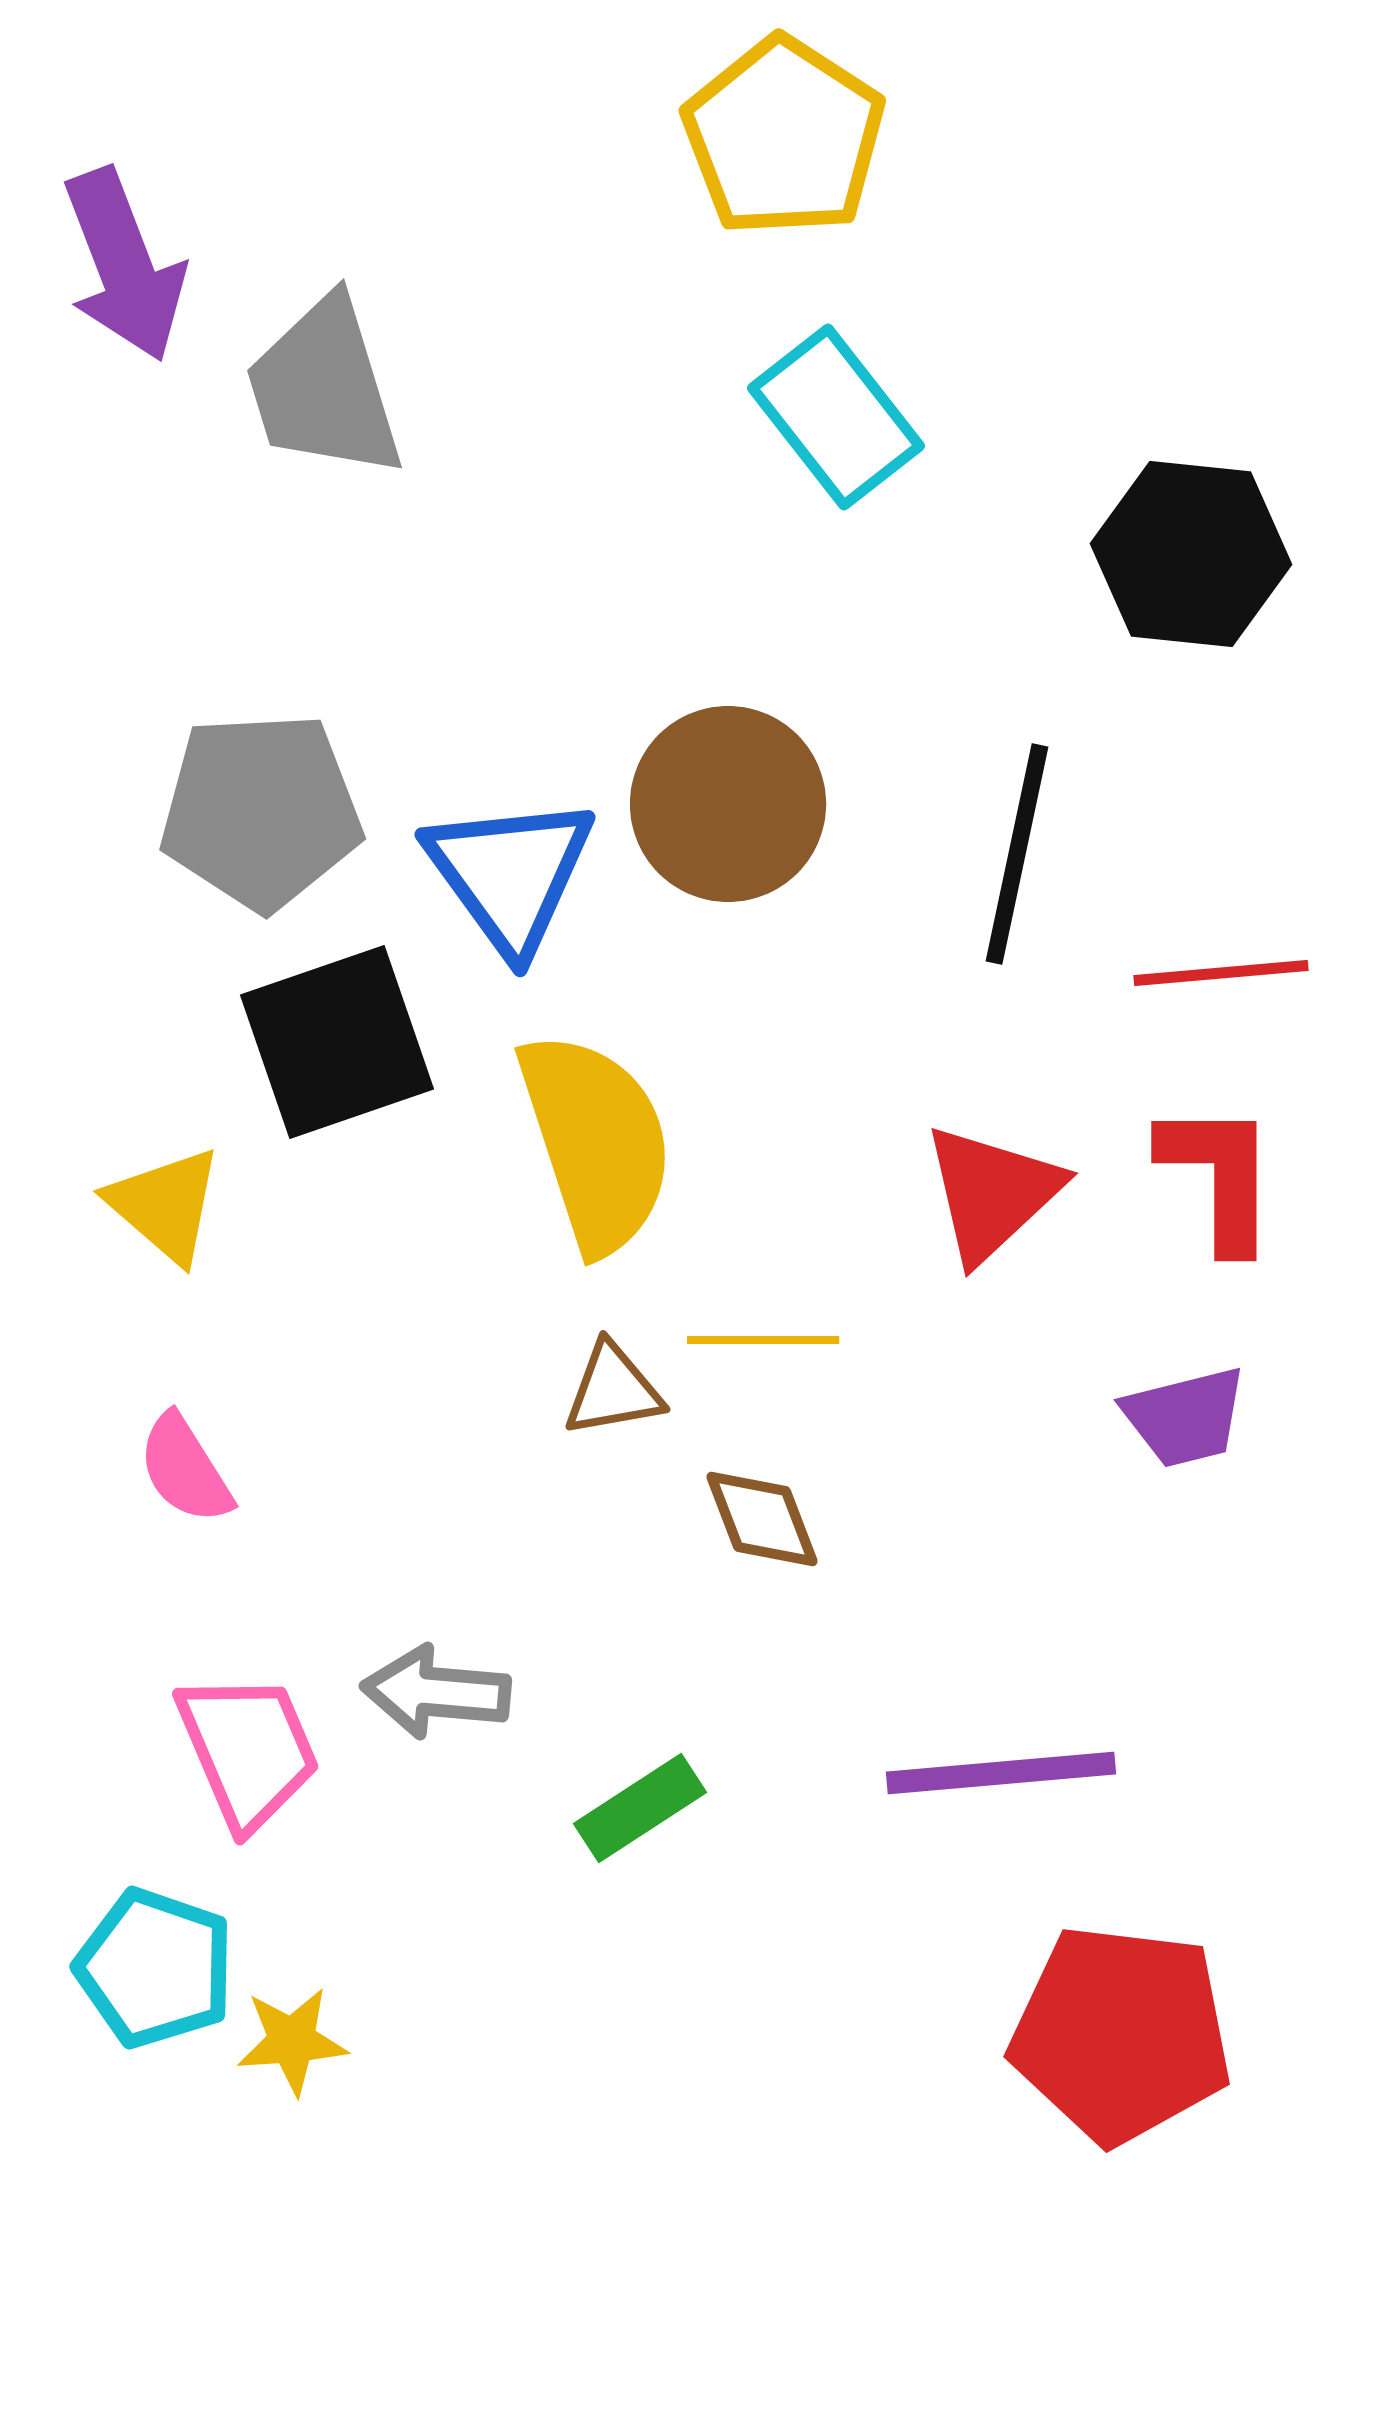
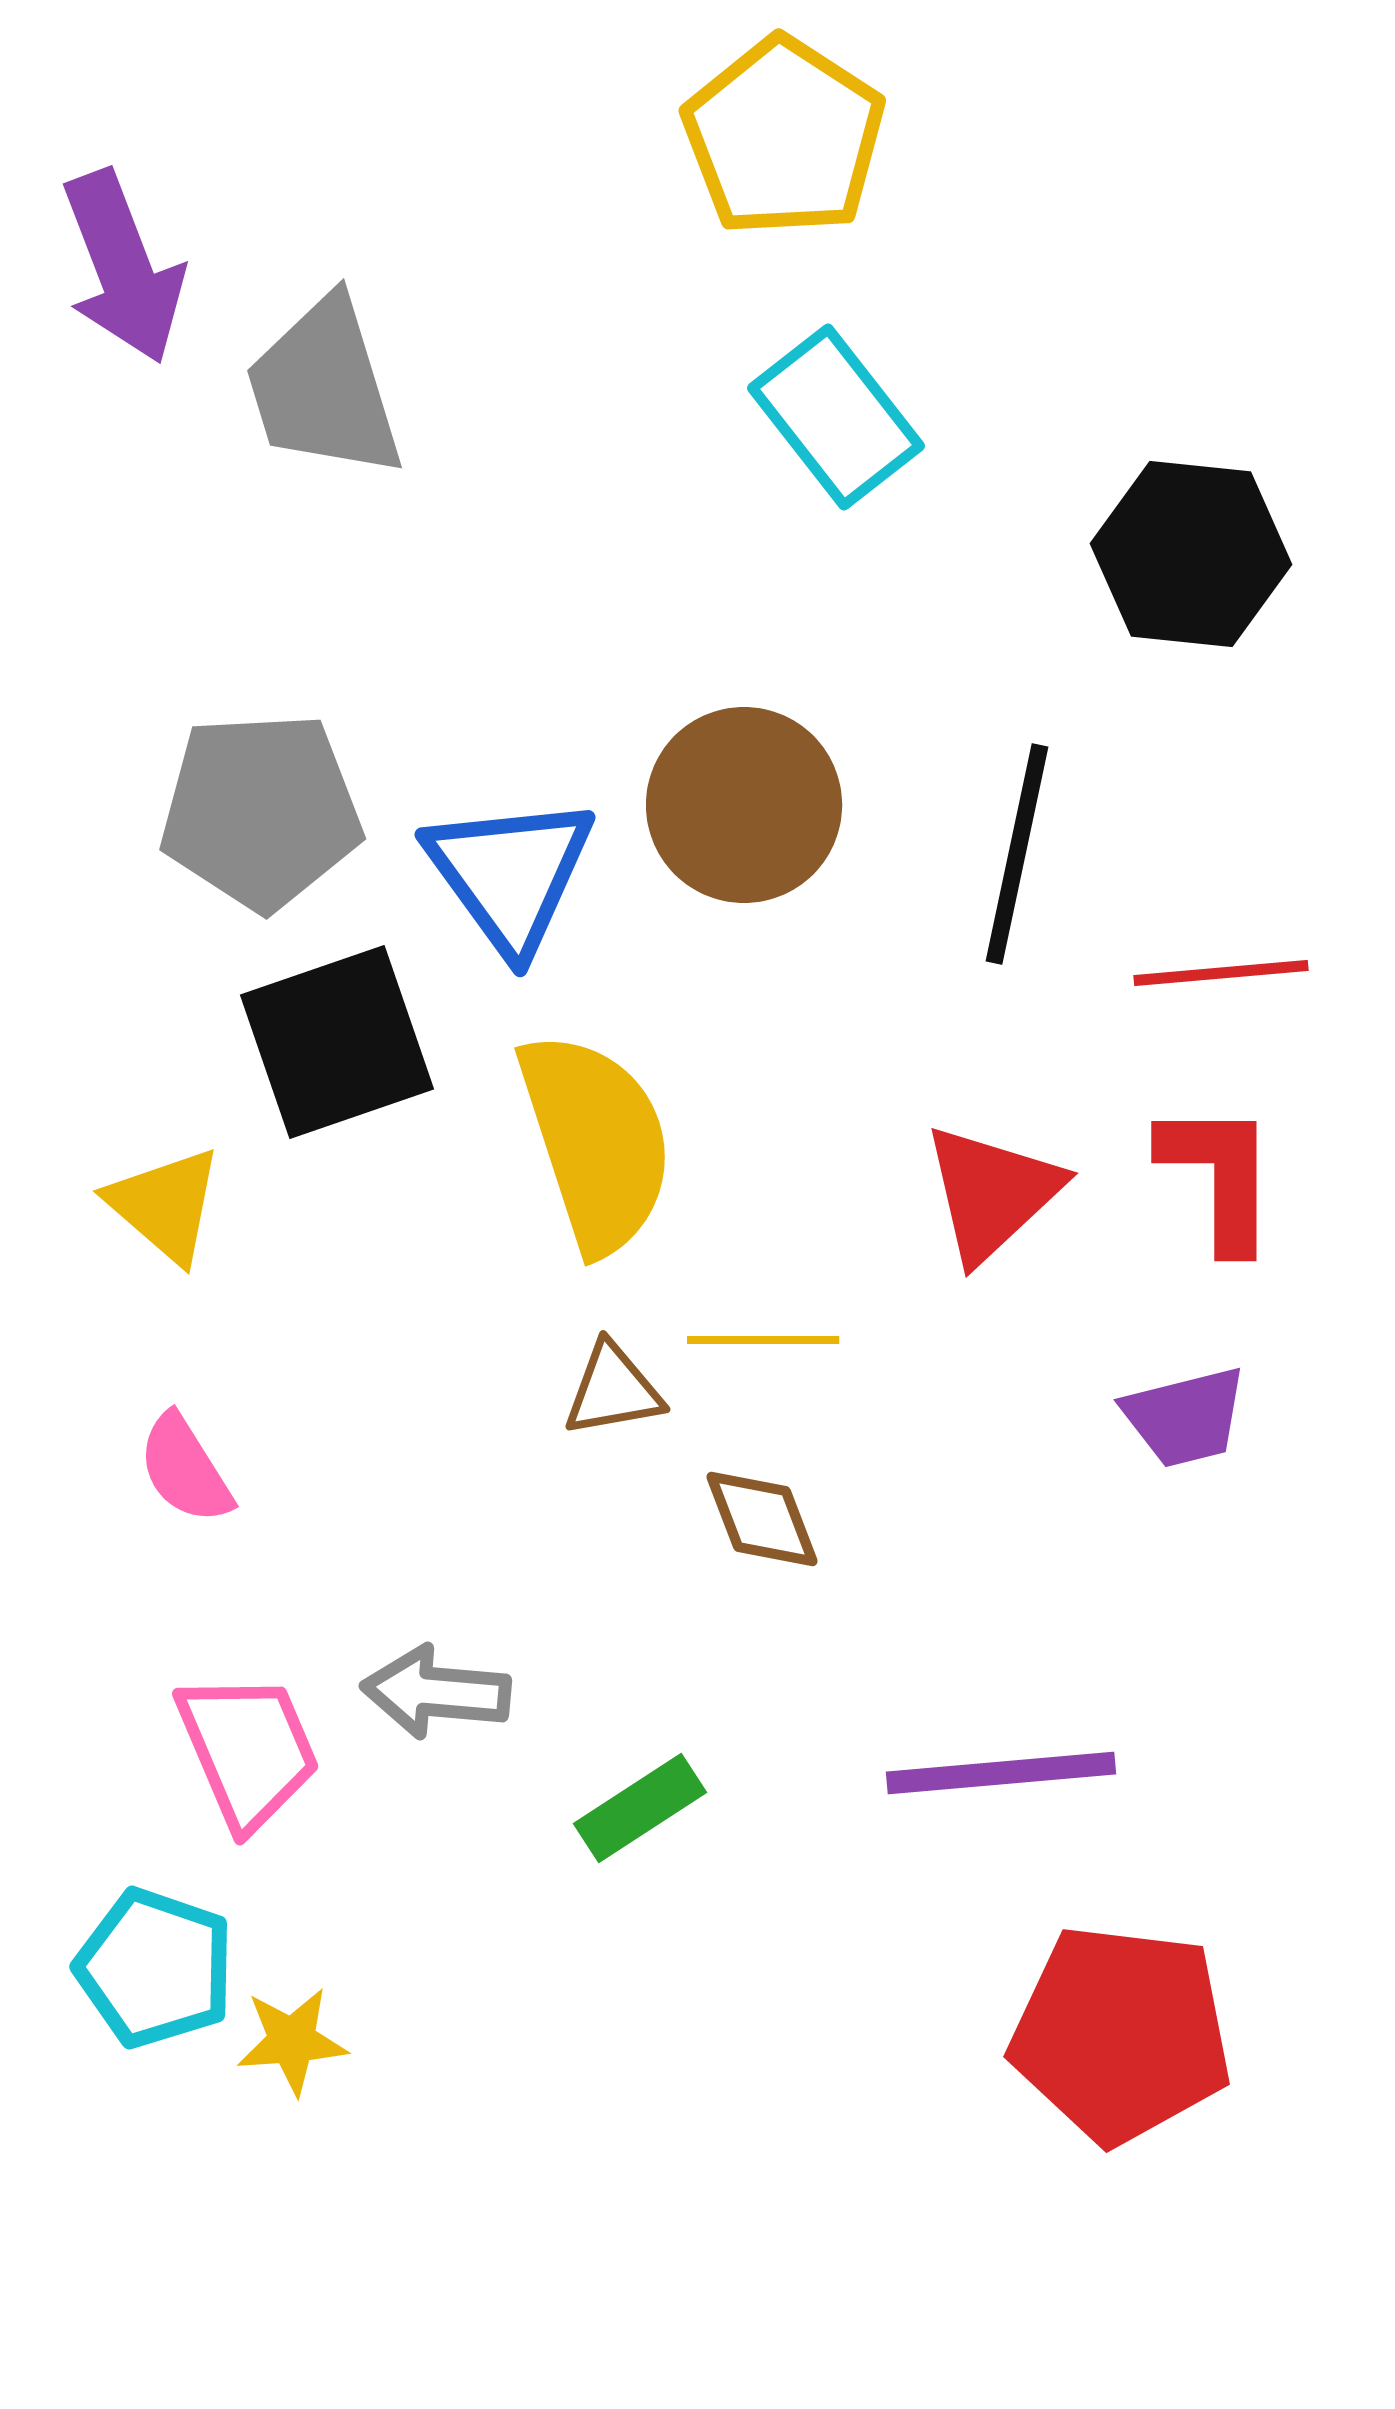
purple arrow: moved 1 px left, 2 px down
brown circle: moved 16 px right, 1 px down
